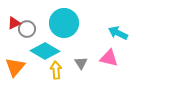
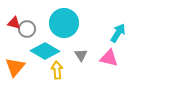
red triangle: rotated 40 degrees clockwise
cyan arrow: rotated 96 degrees clockwise
gray triangle: moved 8 px up
yellow arrow: moved 1 px right
